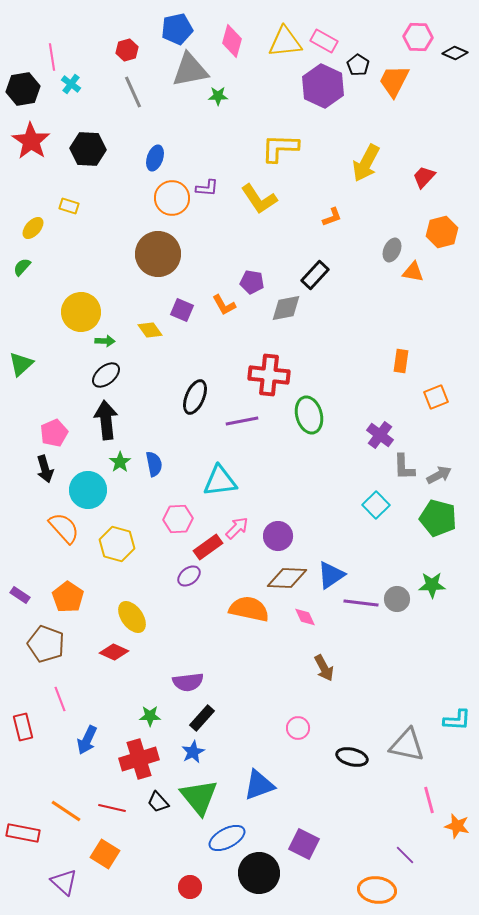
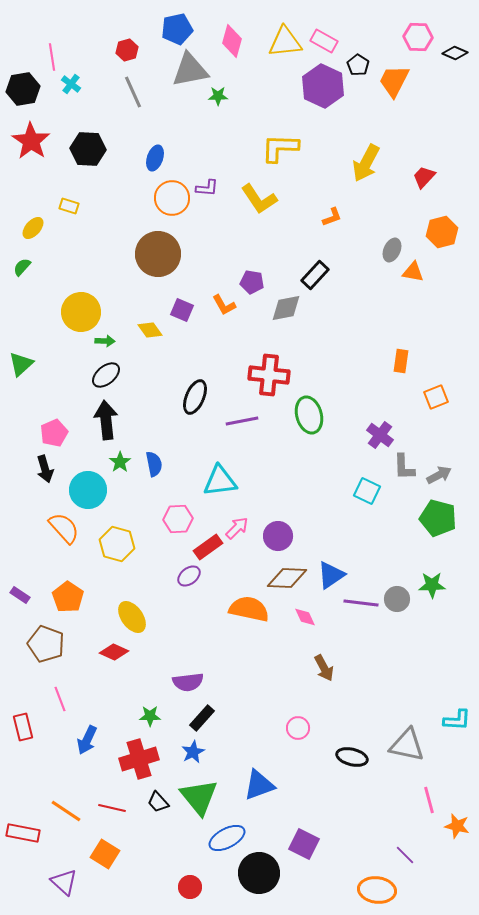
cyan square at (376, 505): moved 9 px left, 14 px up; rotated 20 degrees counterclockwise
